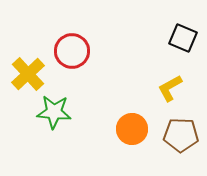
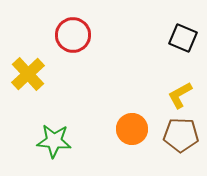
red circle: moved 1 px right, 16 px up
yellow L-shape: moved 10 px right, 7 px down
green star: moved 29 px down
